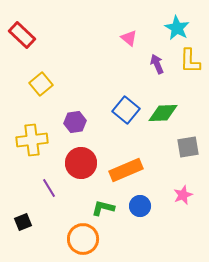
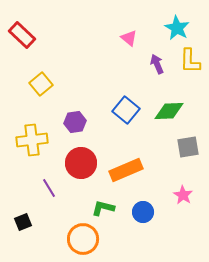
green diamond: moved 6 px right, 2 px up
pink star: rotated 18 degrees counterclockwise
blue circle: moved 3 px right, 6 px down
